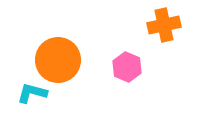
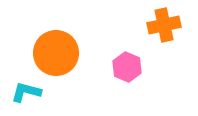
orange circle: moved 2 px left, 7 px up
cyan L-shape: moved 6 px left, 1 px up
